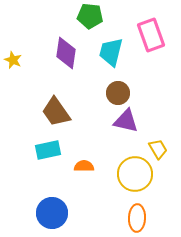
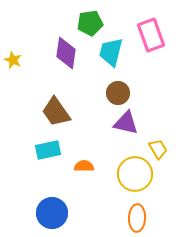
green pentagon: moved 7 px down; rotated 15 degrees counterclockwise
purple triangle: moved 2 px down
